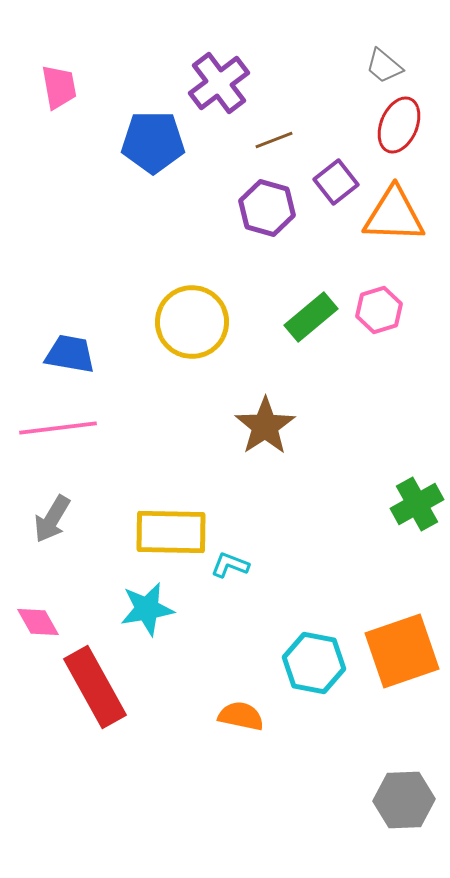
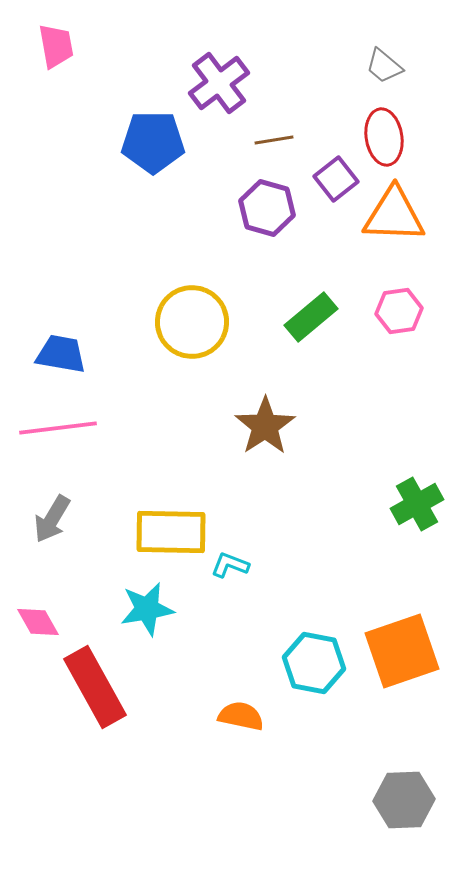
pink trapezoid: moved 3 px left, 41 px up
red ellipse: moved 15 px left, 12 px down; rotated 32 degrees counterclockwise
brown line: rotated 12 degrees clockwise
purple square: moved 3 px up
pink hexagon: moved 20 px right, 1 px down; rotated 9 degrees clockwise
blue trapezoid: moved 9 px left
